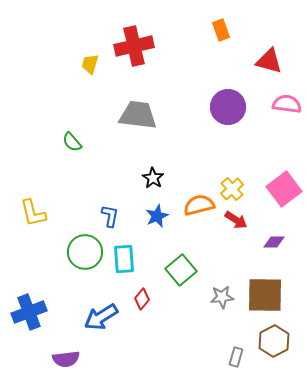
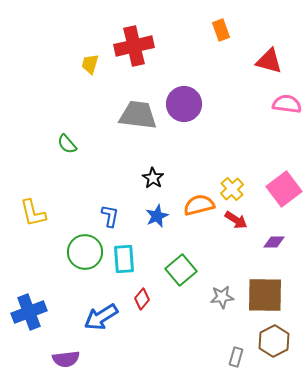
purple circle: moved 44 px left, 3 px up
green semicircle: moved 5 px left, 2 px down
